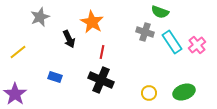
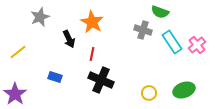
gray cross: moved 2 px left, 2 px up
red line: moved 10 px left, 2 px down
green ellipse: moved 2 px up
